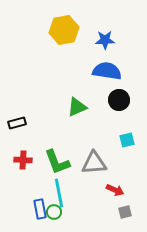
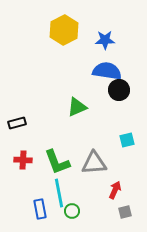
yellow hexagon: rotated 16 degrees counterclockwise
black circle: moved 10 px up
red arrow: rotated 90 degrees counterclockwise
green circle: moved 18 px right, 1 px up
